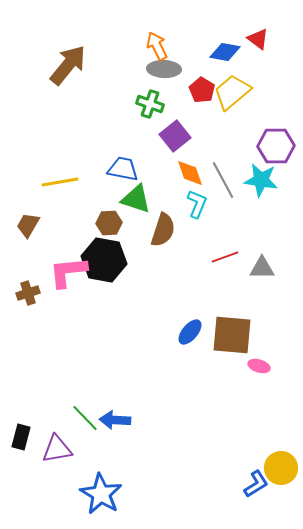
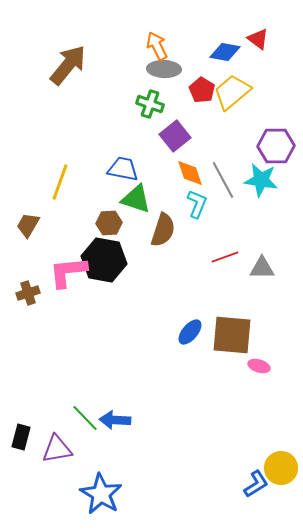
yellow line: rotated 60 degrees counterclockwise
